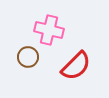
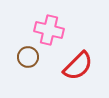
red semicircle: moved 2 px right
